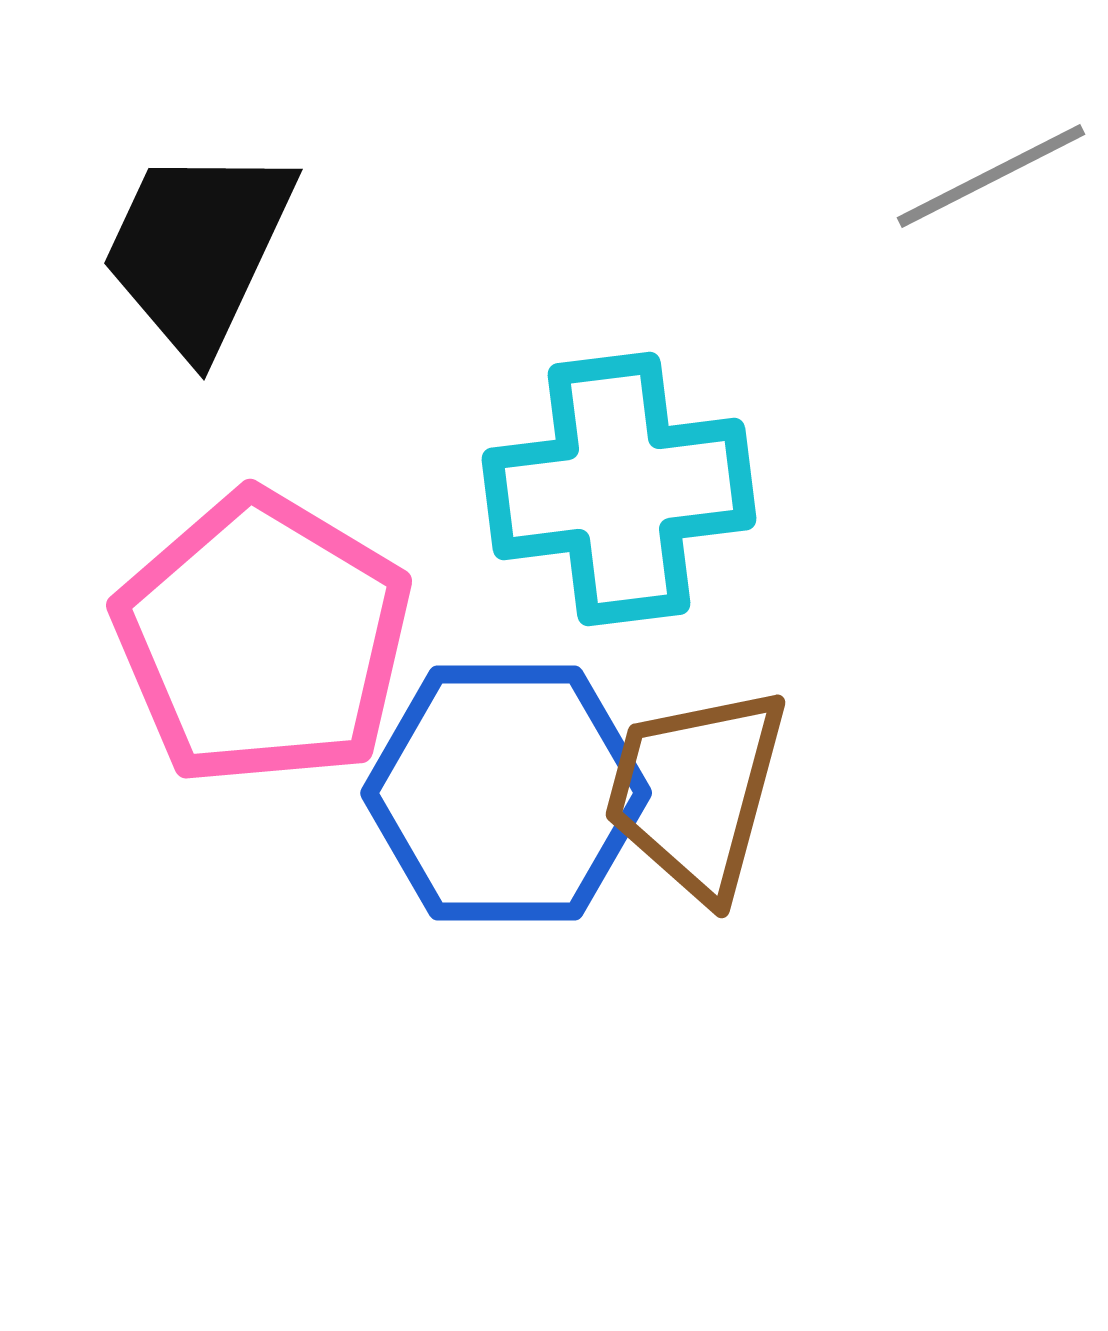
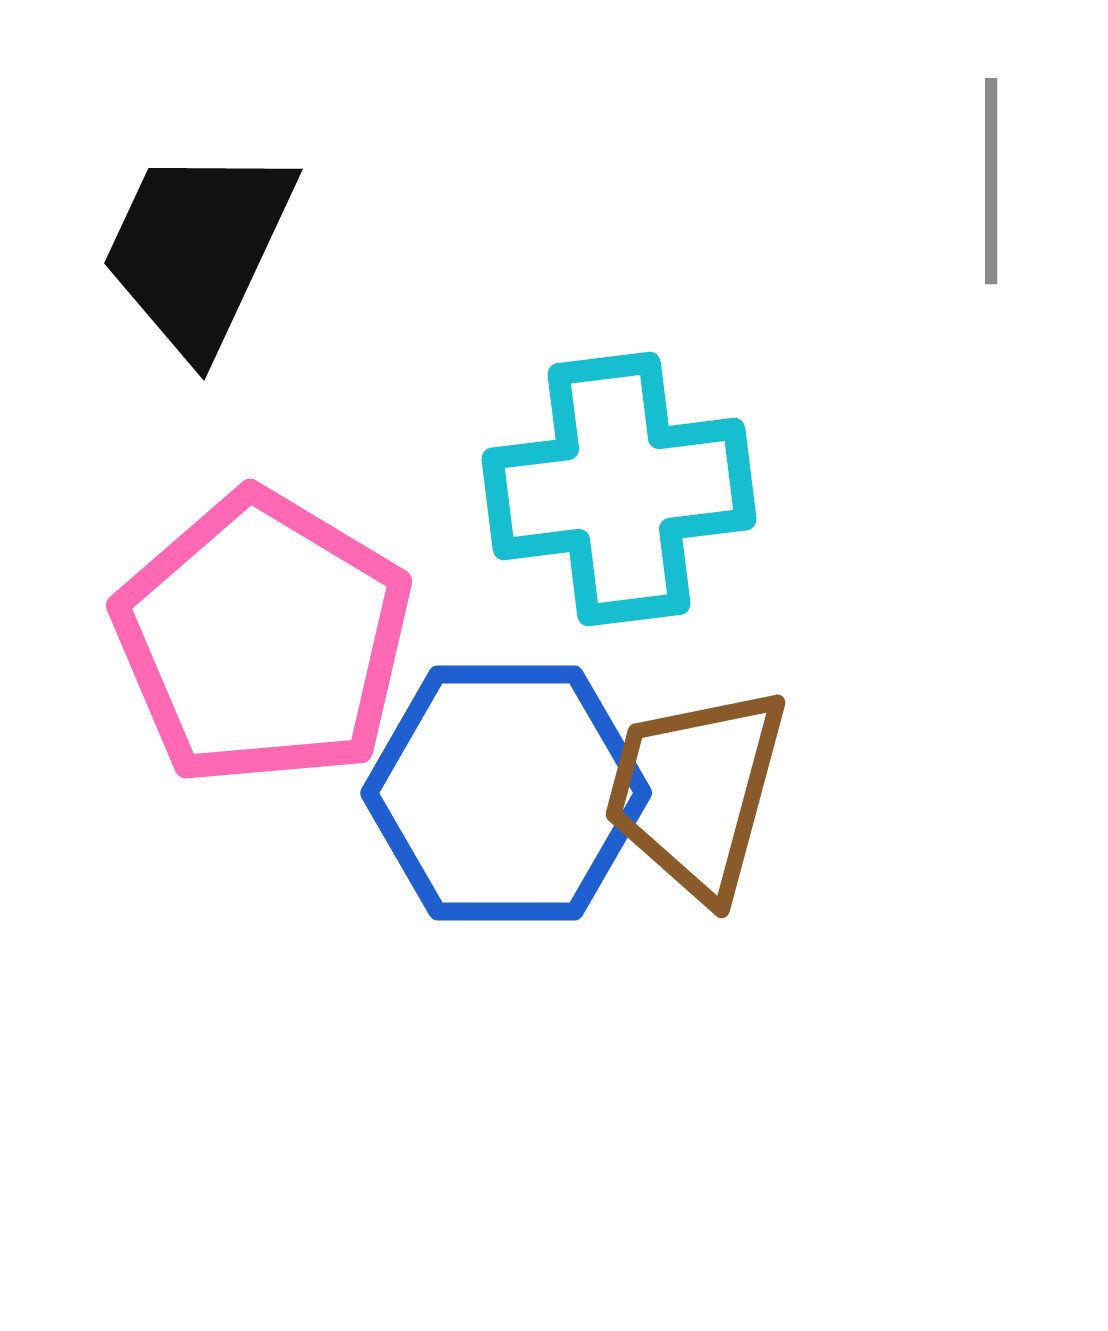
gray line: moved 5 px down; rotated 63 degrees counterclockwise
